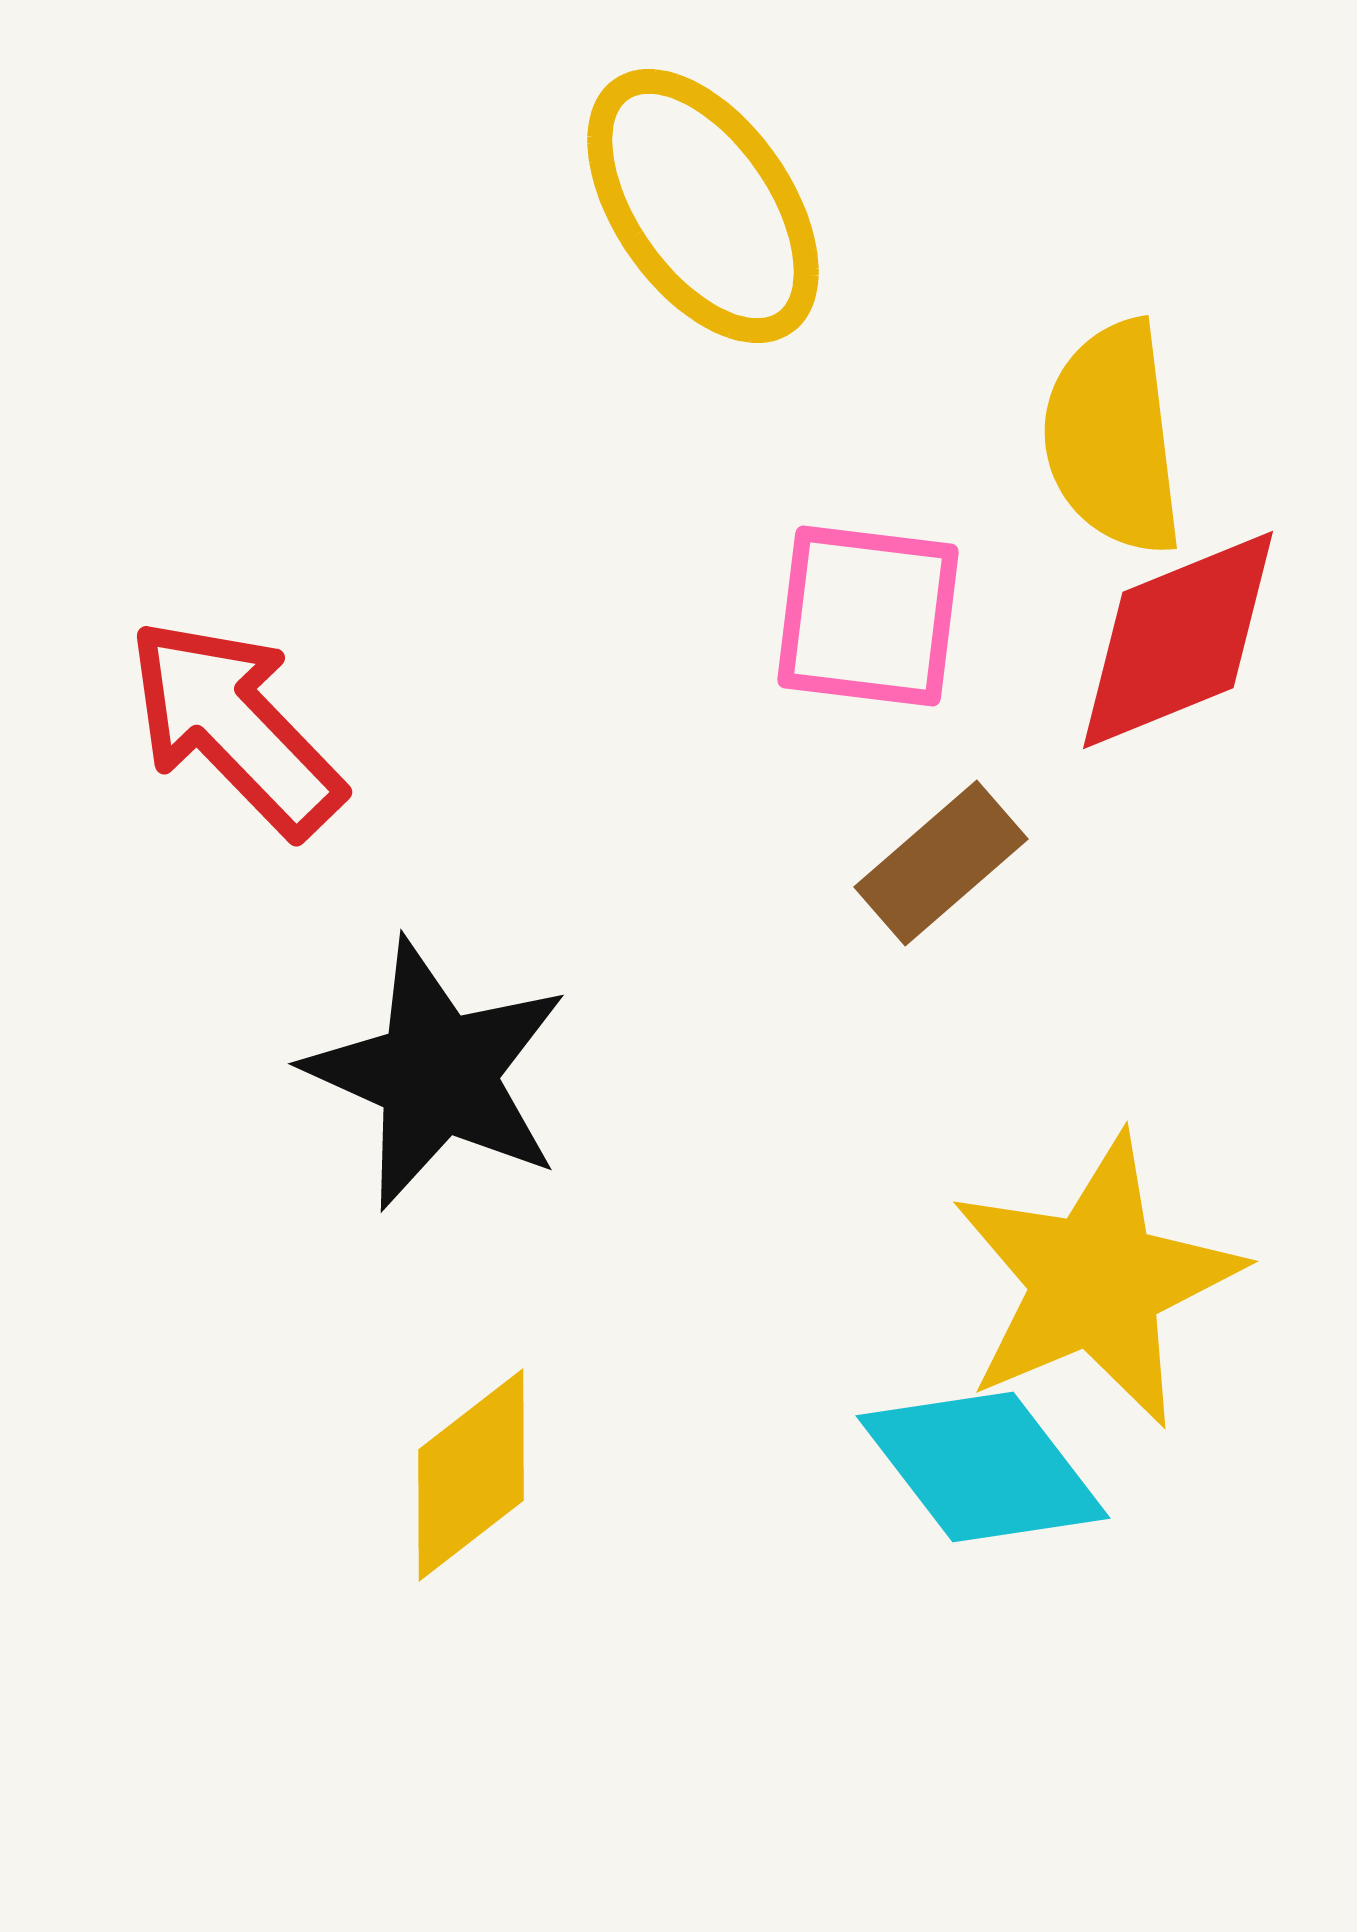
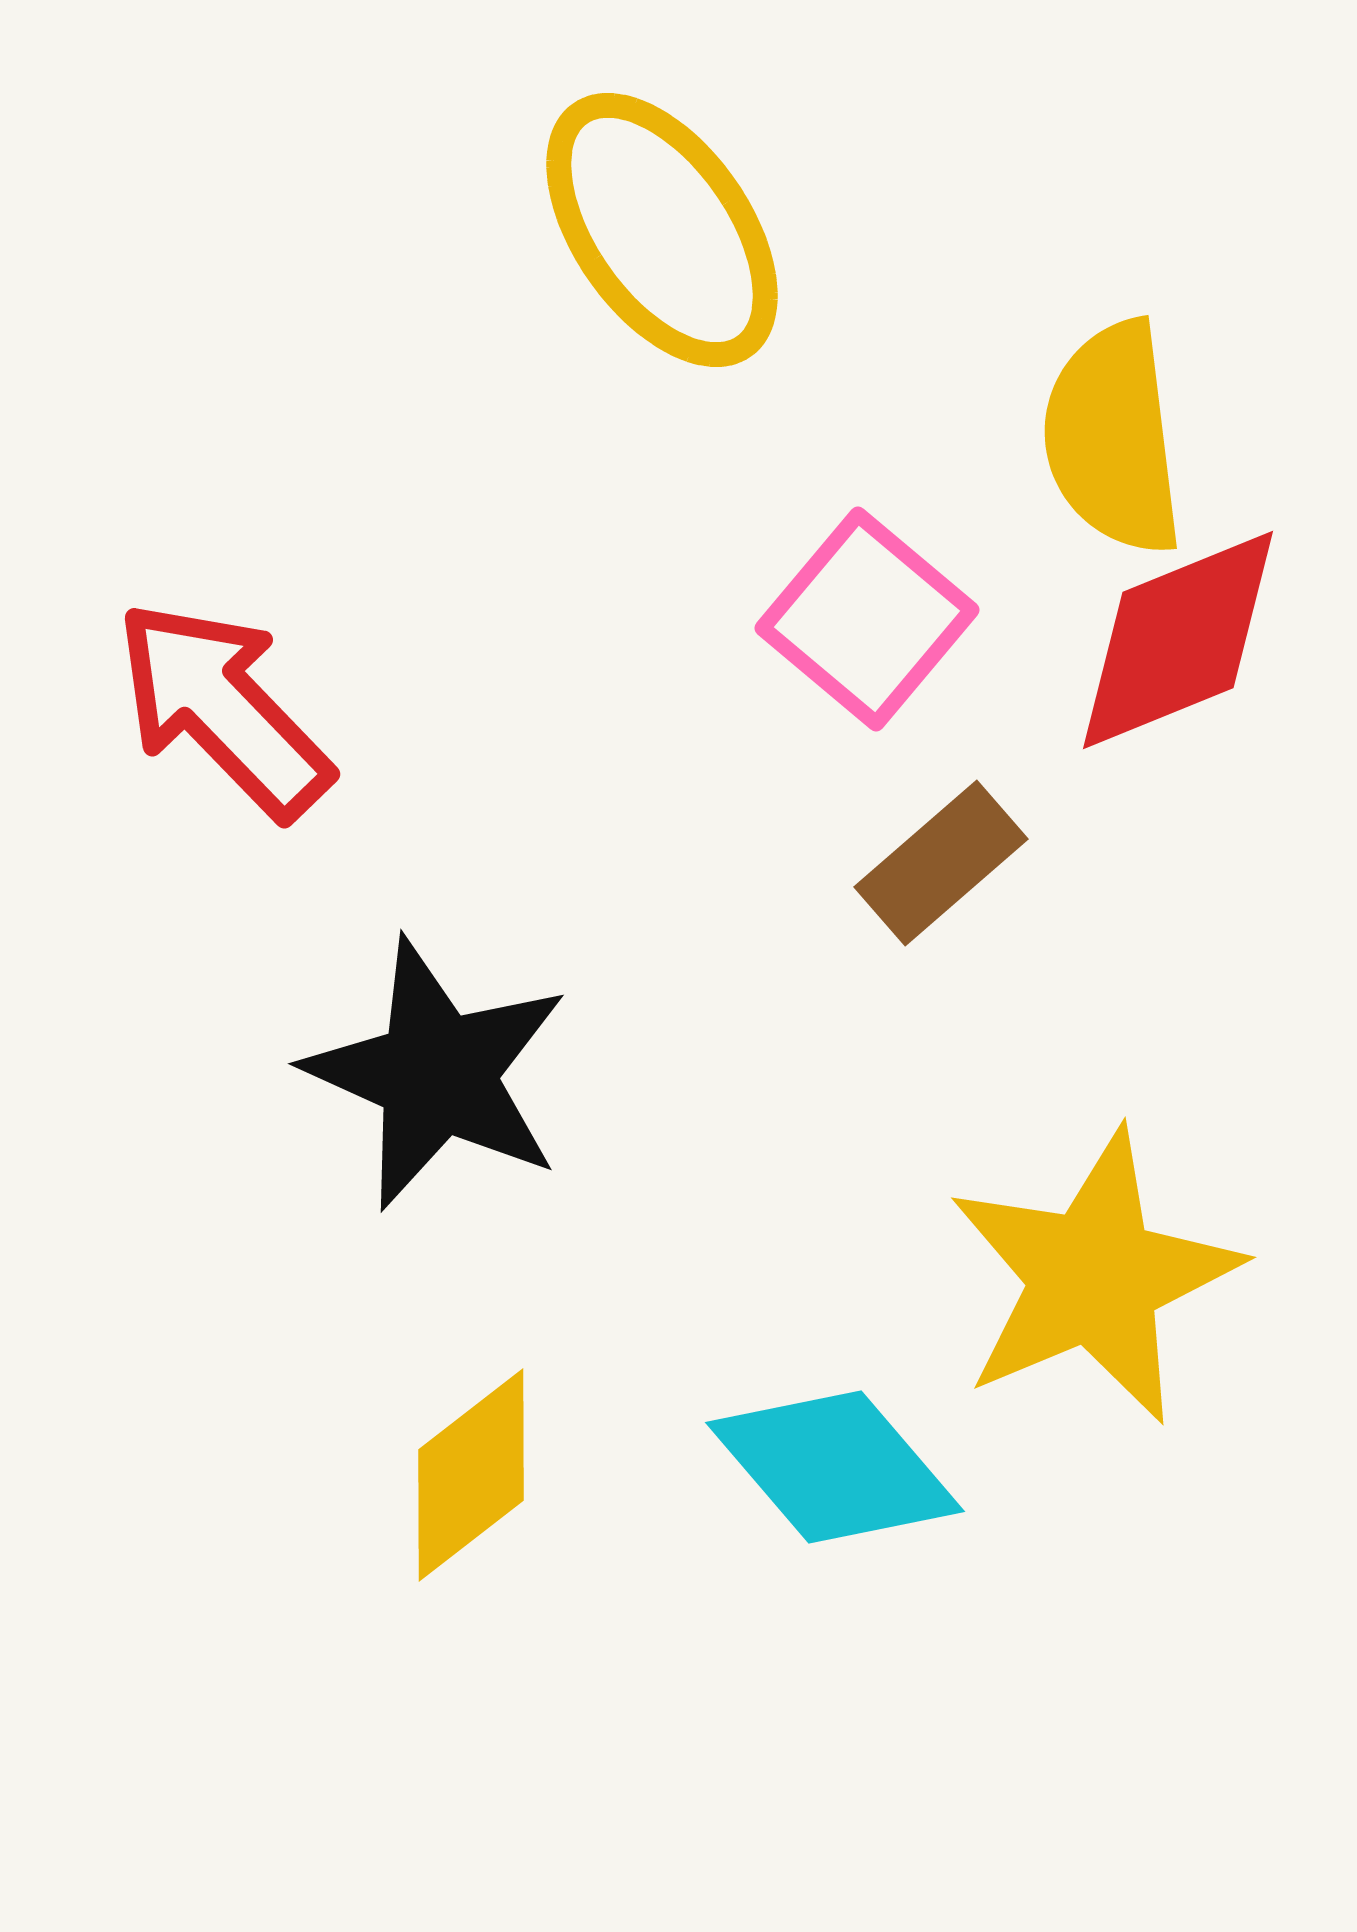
yellow ellipse: moved 41 px left, 24 px down
pink square: moved 1 px left, 3 px down; rotated 33 degrees clockwise
red arrow: moved 12 px left, 18 px up
yellow star: moved 2 px left, 4 px up
cyan diamond: moved 148 px left; rotated 3 degrees counterclockwise
